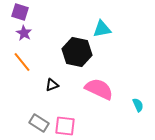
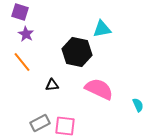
purple star: moved 2 px right, 1 px down
black triangle: rotated 16 degrees clockwise
gray rectangle: moved 1 px right; rotated 60 degrees counterclockwise
